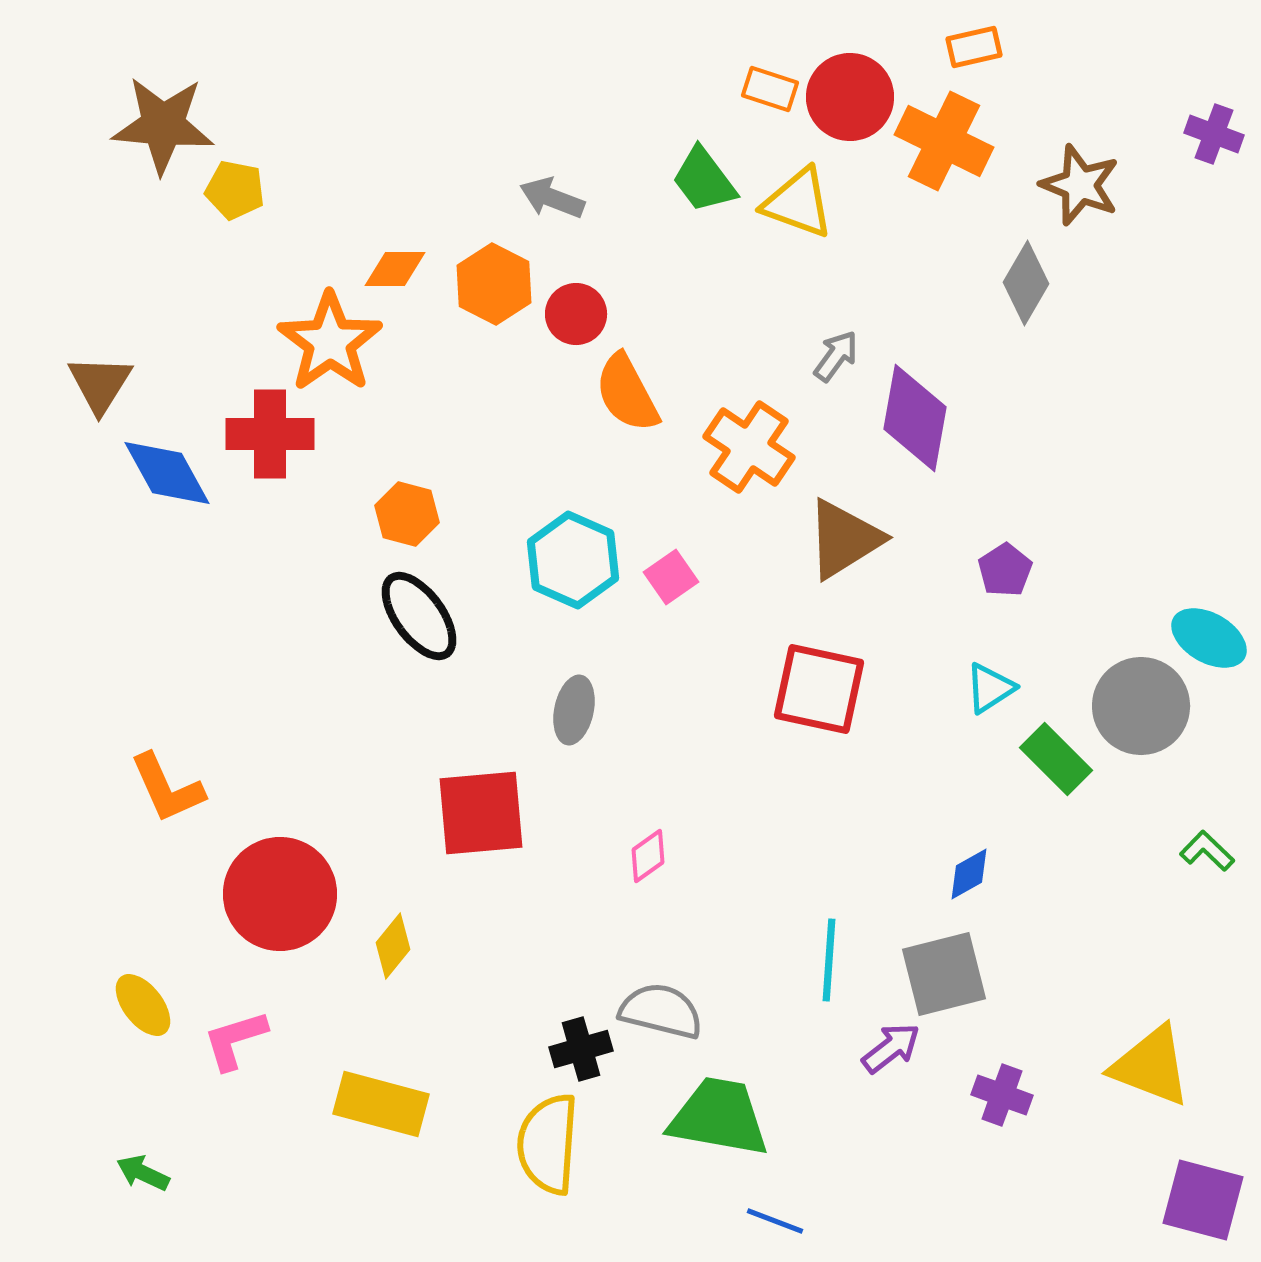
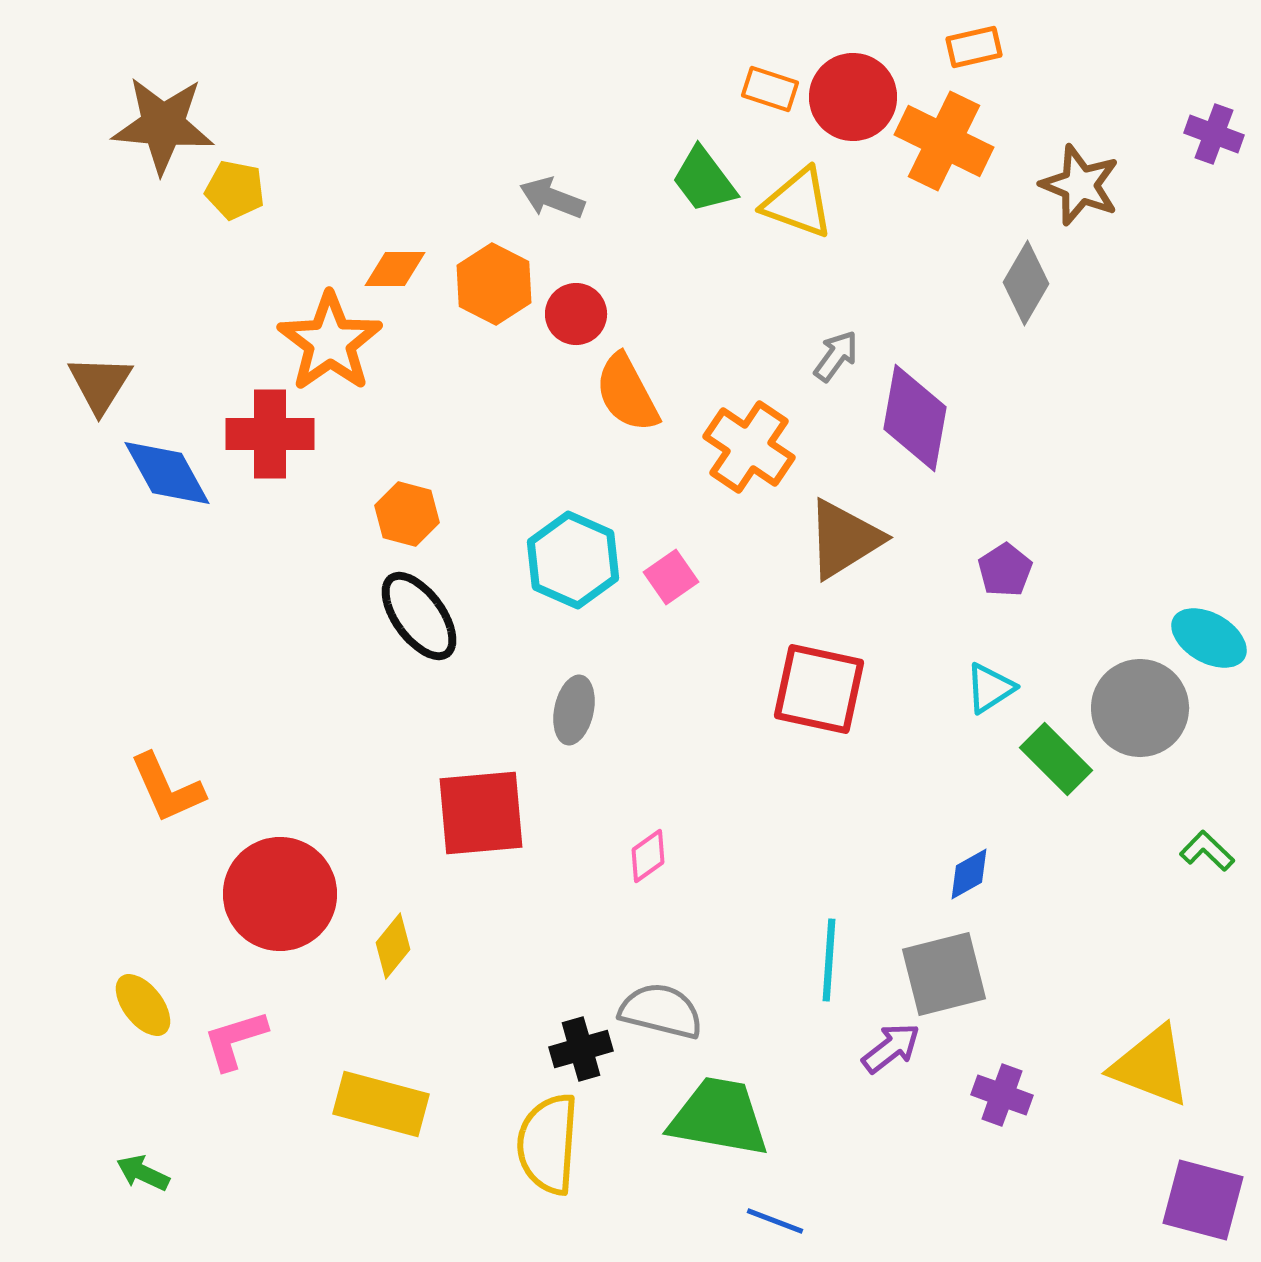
red circle at (850, 97): moved 3 px right
gray circle at (1141, 706): moved 1 px left, 2 px down
